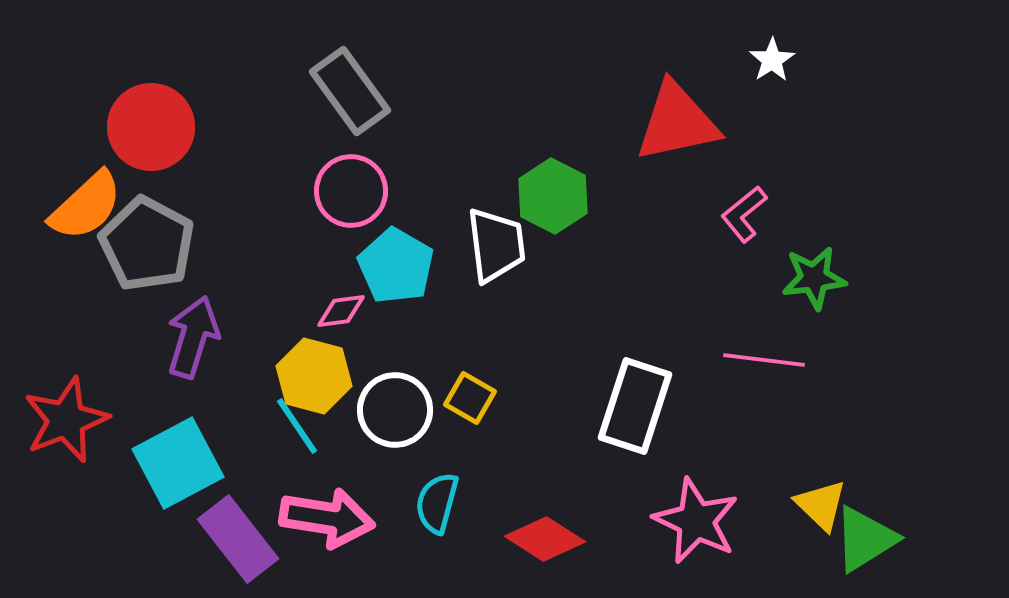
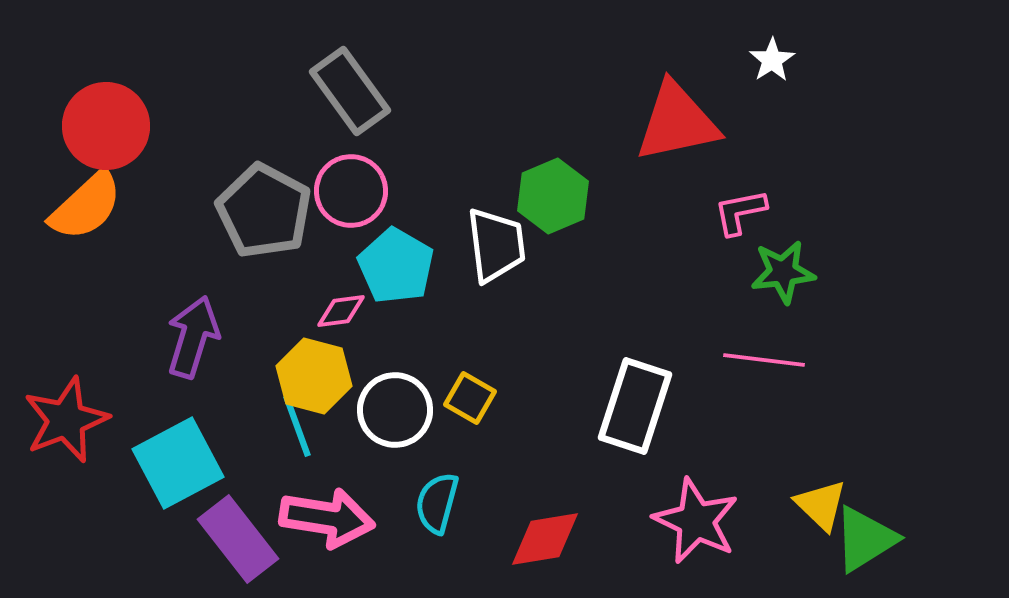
red circle: moved 45 px left, 1 px up
green hexagon: rotated 10 degrees clockwise
pink L-shape: moved 4 px left, 2 px up; rotated 28 degrees clockwise
gray pentagon: moved 117 px right, 33 px up
green star: moved 31 px left, 6 px up
cyan line: rotated 14 degrees clockwise
red diamond: rotated 42 degrees counterclockwise
